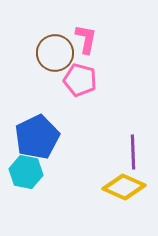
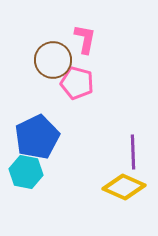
pink L-shape: moved 1 px left
brown circle: moved 2 px left, 7 px down
pink pentagon: moved 3 px left, 3 px down
